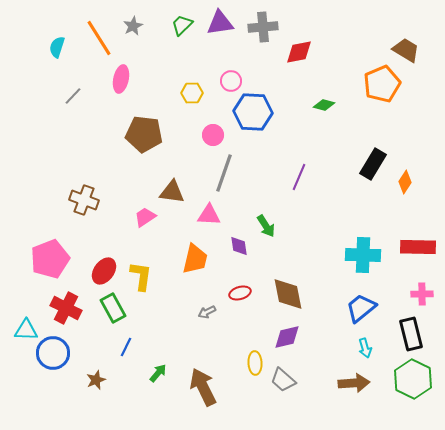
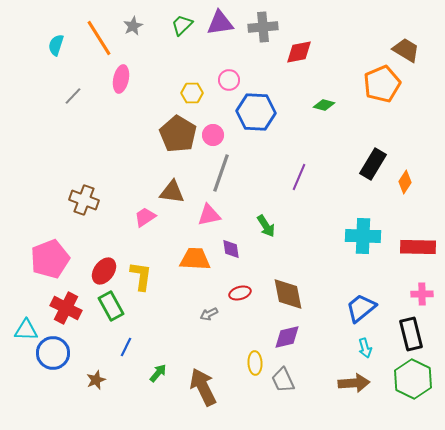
cyan semicircle at (57, 47): moved 1 px left, 2 px up
pink circle at (231, 81): moved 2 px left, 1 px up
blue hexagon at (253, 112): moved 3 px right
brown pentagon at (144, 134): moved 34 px right; rotated 24 degrees clockwise
gray line at (224, 173): moved 3 px left
pink triangle at (209, 215): rotated 15 degrees counterclockwise
purple diamond at (239, 246): moved 8 px left, 3 px down
cyan cross at (363, 255): moved 19 px up
orange trapezoid at (195, 259): rotated 100 degrees counterclockwise
green rectangle at (113, 308): moved 2 px left, 2 px up
gray arrow at (207, 312): moved 2 px right, 2 px down
gray trapezoid at (283, 380): rotated 24 degrees clockwise
